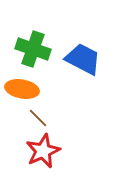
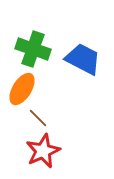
orange ellipse: rotated 68 degrees counterclockwise
